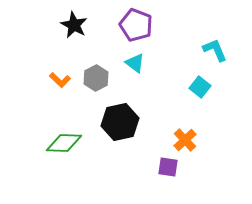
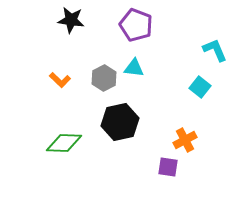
black star: moved 3 px left, 5 px up; rotated 20 degrees counterclockwise
cyan triangle: moved 1 px left, 5 px down; rotated 30 degrees counterclockwise
gray hexagon: moved 8 px right
orange cross: rotated 15 degrees clockwise
